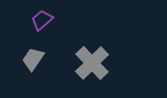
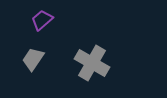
gray cross: rotated 16 degrees counterclockwise
